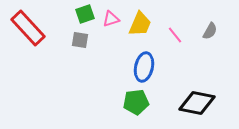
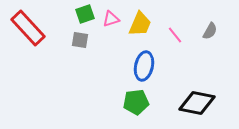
blue ellipse: moved 1 px up
